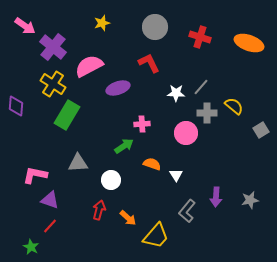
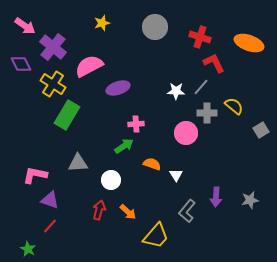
red L-shape: moved 65 px right
white star: moved 2 px up
purple diamond: moved 5 px right, 42 px up; rotated 30 degrees counterclockwise
pink cross: moved 6 px left
orange arrow: moved 6 px up
green star: moved 3 px left, 2 px down
